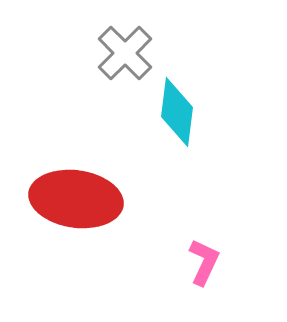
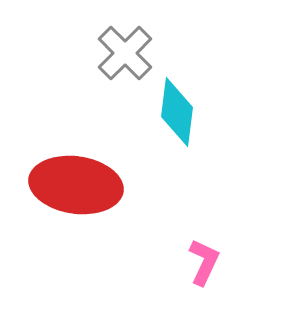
red ellipse: moved 14 px up
